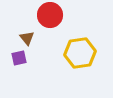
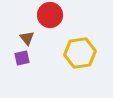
purple square: moved 3 px right
